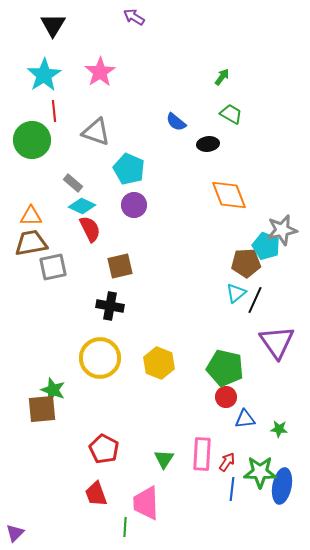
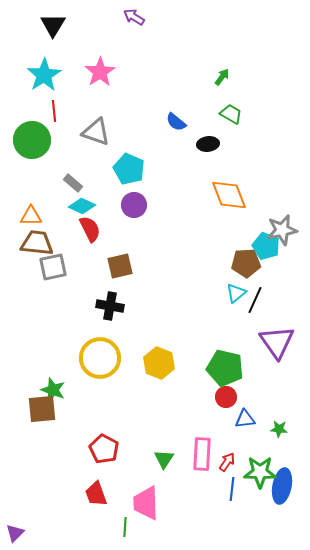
brown trapezoid at (31, 243): moved 6 px right; rotated 16 degrees clockwise
